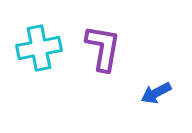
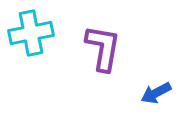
cyan cross: moved 8 px left, 15 px up
